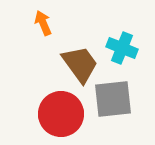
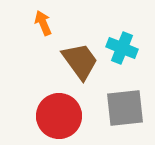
brown trapezoid: moved 3 px up
gray square: moved 12 px right, 9 px down
red circle: moved 2 px left, 2 px down
